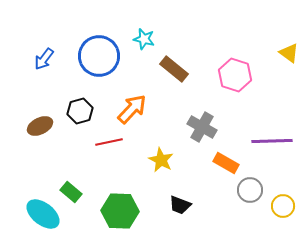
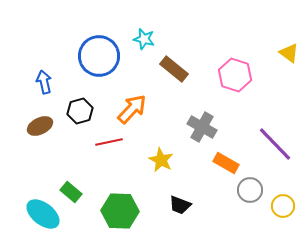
blue arrow: moved 23 px down; rotated 130 degrees clockwise
purple line: moved 3 px right, 3 px down; rotated 48 degrees clockwise
